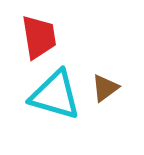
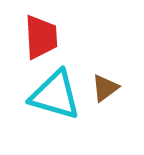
red trapezoid: moved 2 px right; rotated 6 degrees clockwise
